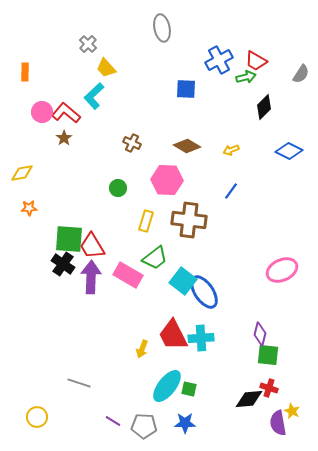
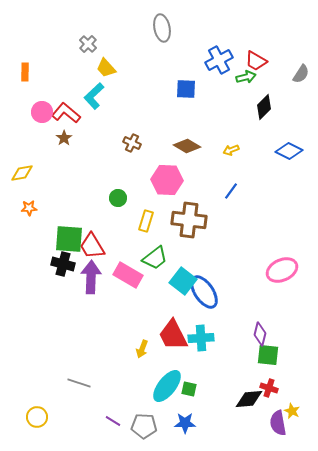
green circle at (118, 188): moved 10 px down
black cross at (63, 264): rotated 20 degrees counterclockwise
